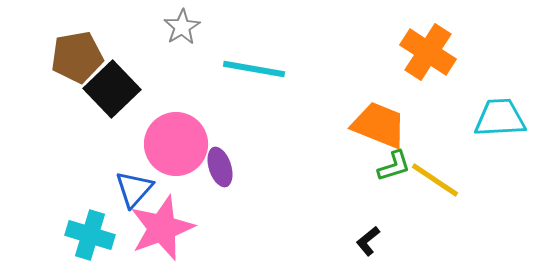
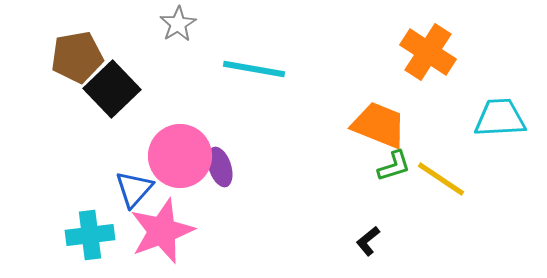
gray star: moved 4 px left, 3 px up
pink circle: moved 4 px right, 12 px down
yellow line: moved 6 px right, 1 px up
pink star: moved 3 px down
cyan cross: rotated 24 degrees counterclockwise
